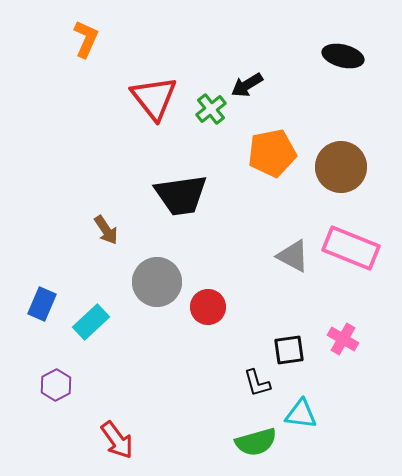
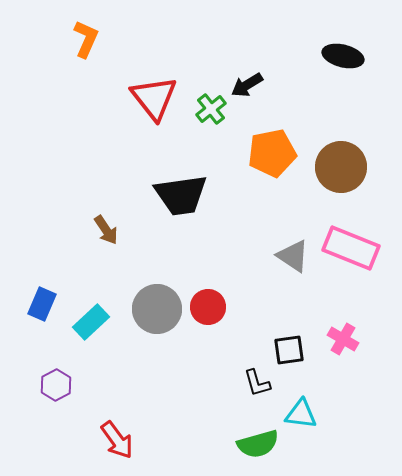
gray triangle: rotated 6 degrees clockwise
gray circle: moved 27 px down
green semicircle: moved 2 px right, 2 px down
